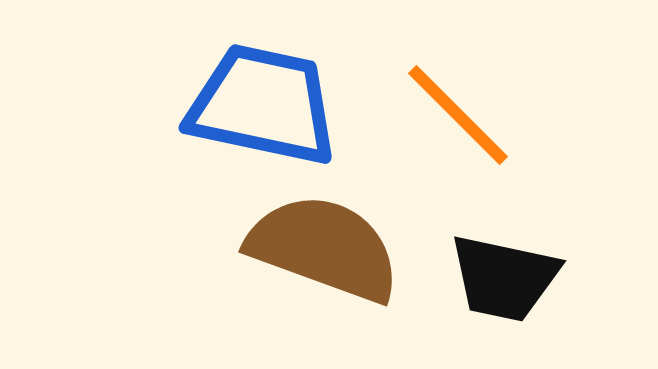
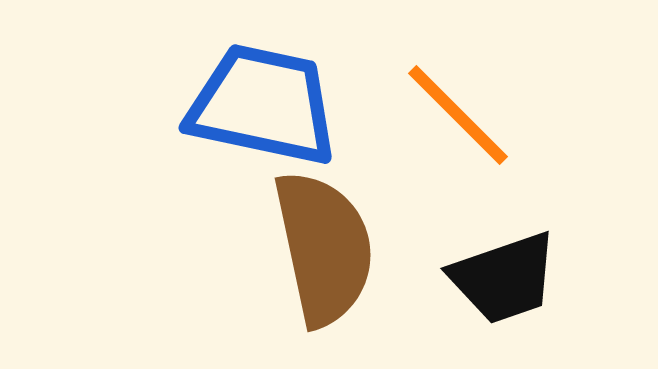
brown semicircle: rotated 58 degrees clockwise
black trapezoid: rotated 31 degrees counterclockwise
